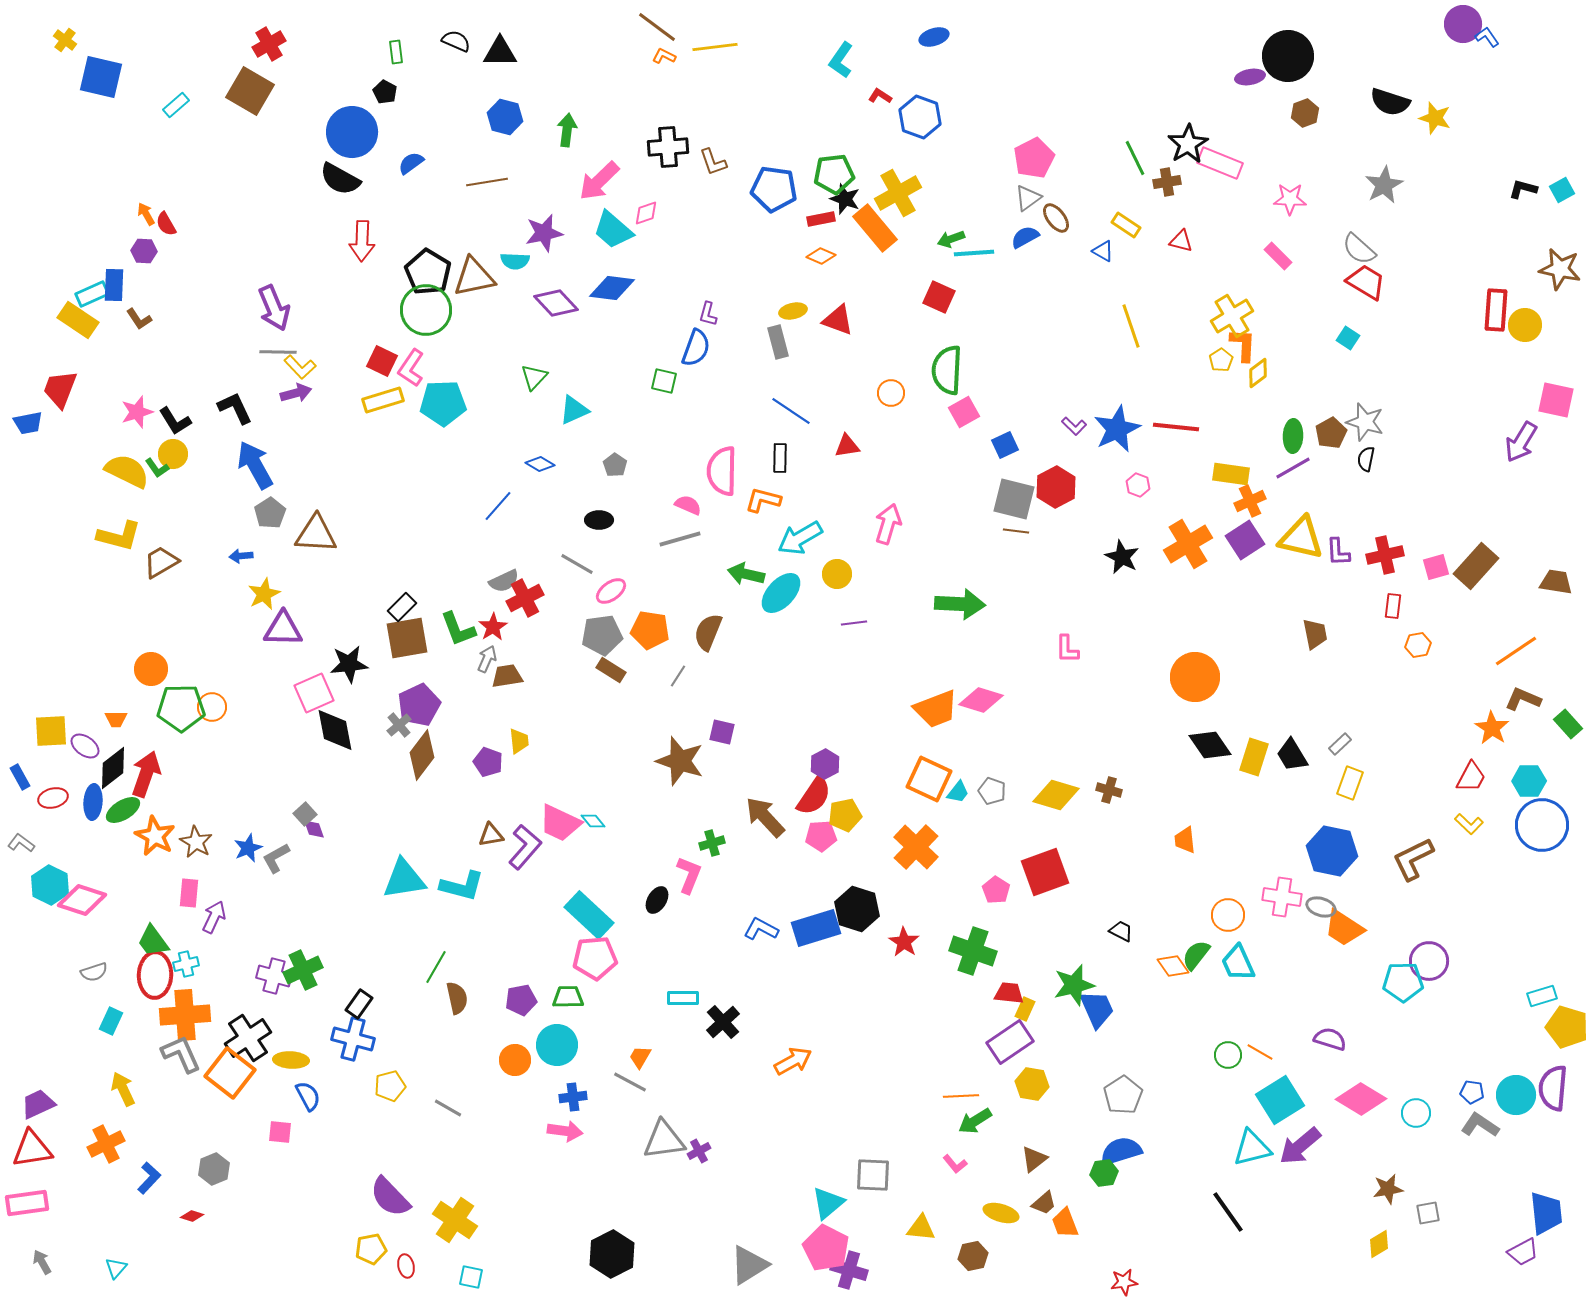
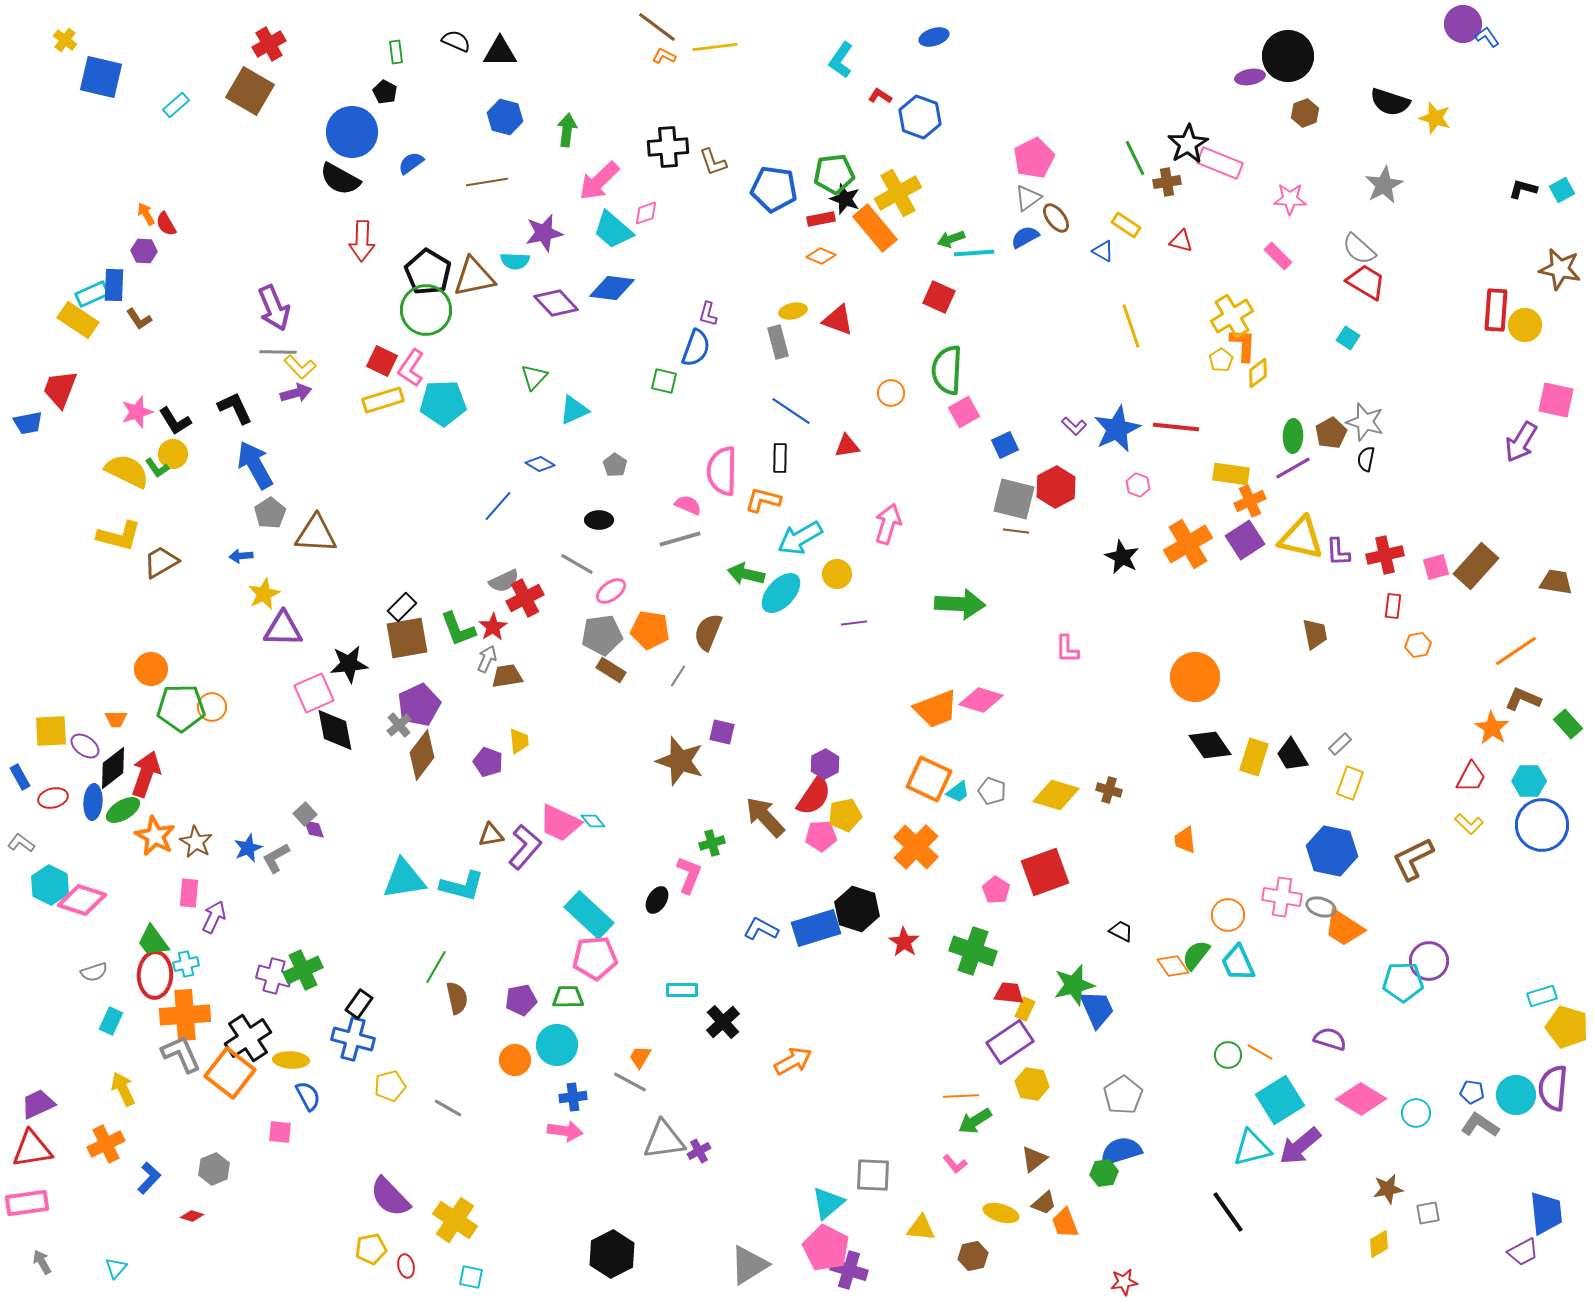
cyan trapezoid at (958, 792): rotated 15 degrees clockwise
cyan rectangle at (683, 998): moved 1 px left, 8 px up
